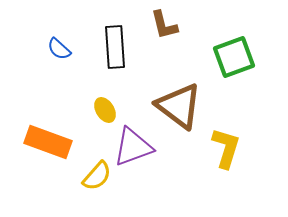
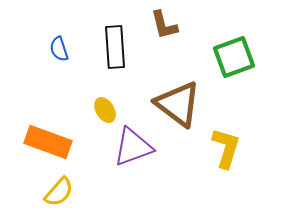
blue semicircle: rotated 30 degrees clockwise
brown triangle: moved 1 px left, 2 px up
yellow semicircle: moved 38 px left, 16 px down
